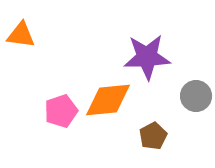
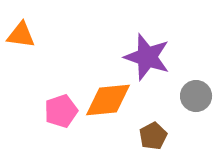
purple star: rotated 21 degrees clockwise
